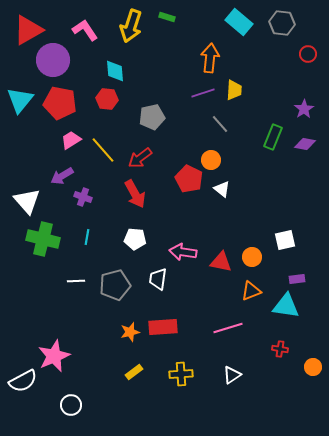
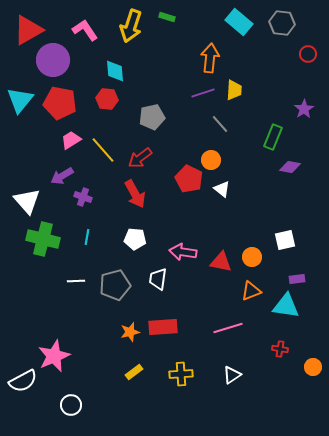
purple diamond at (305, 144): moved 15 px left, 23 px down
